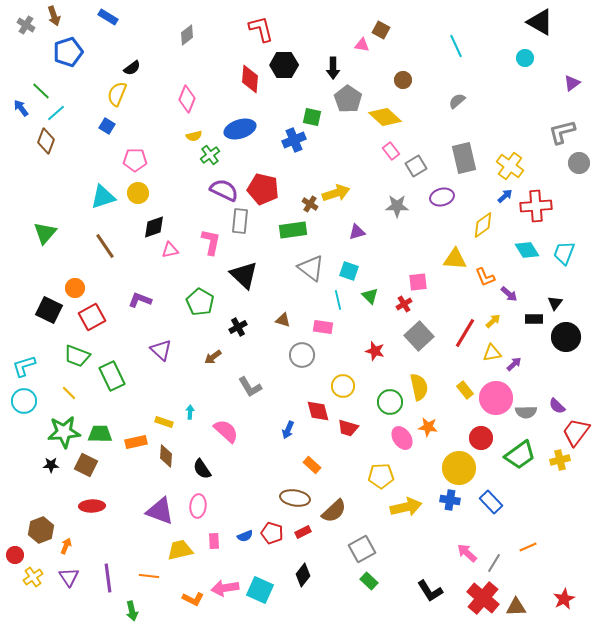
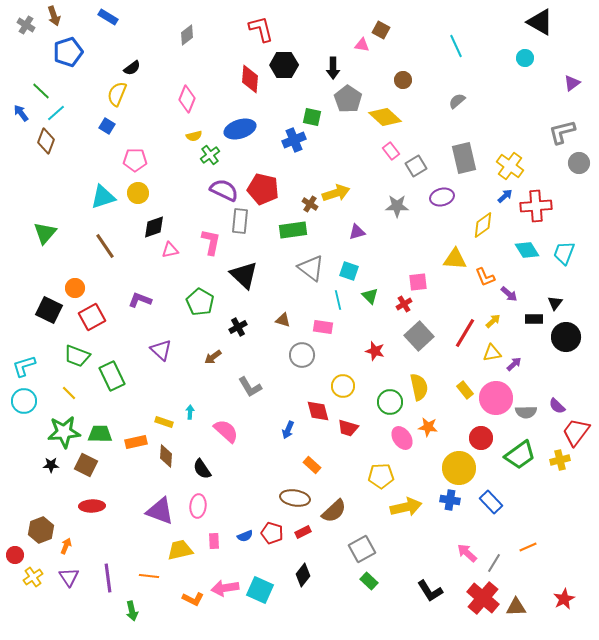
blue arrow at (21, 108): moved 5 px down
